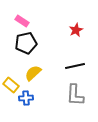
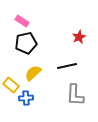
red star: moved 3 px right, 7 px down
black line: moved 8 px left
